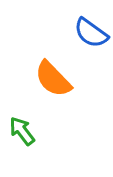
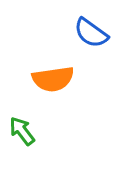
orange semicircle: rotated 54 degrees counterclockwise
